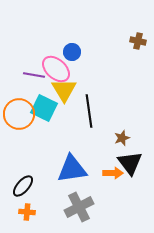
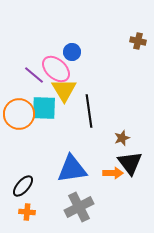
purple line: rotated 30 degrees clockwise
cyan square: rotated 24 degrees counterclockwise
